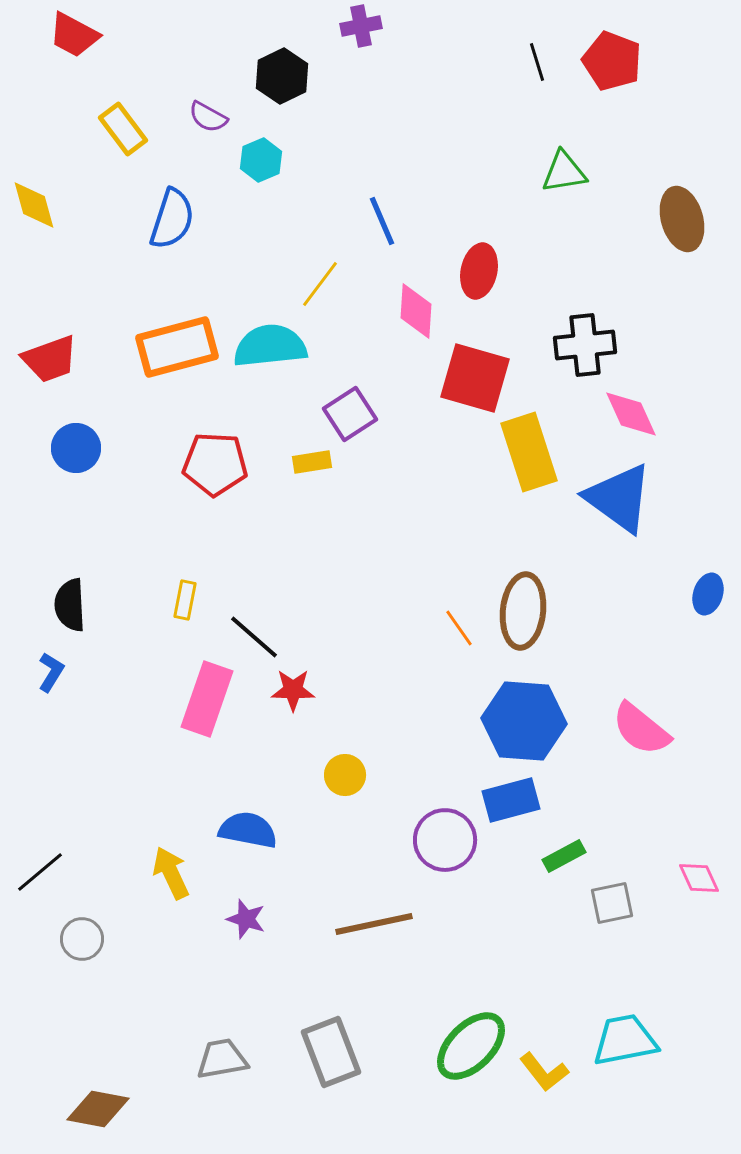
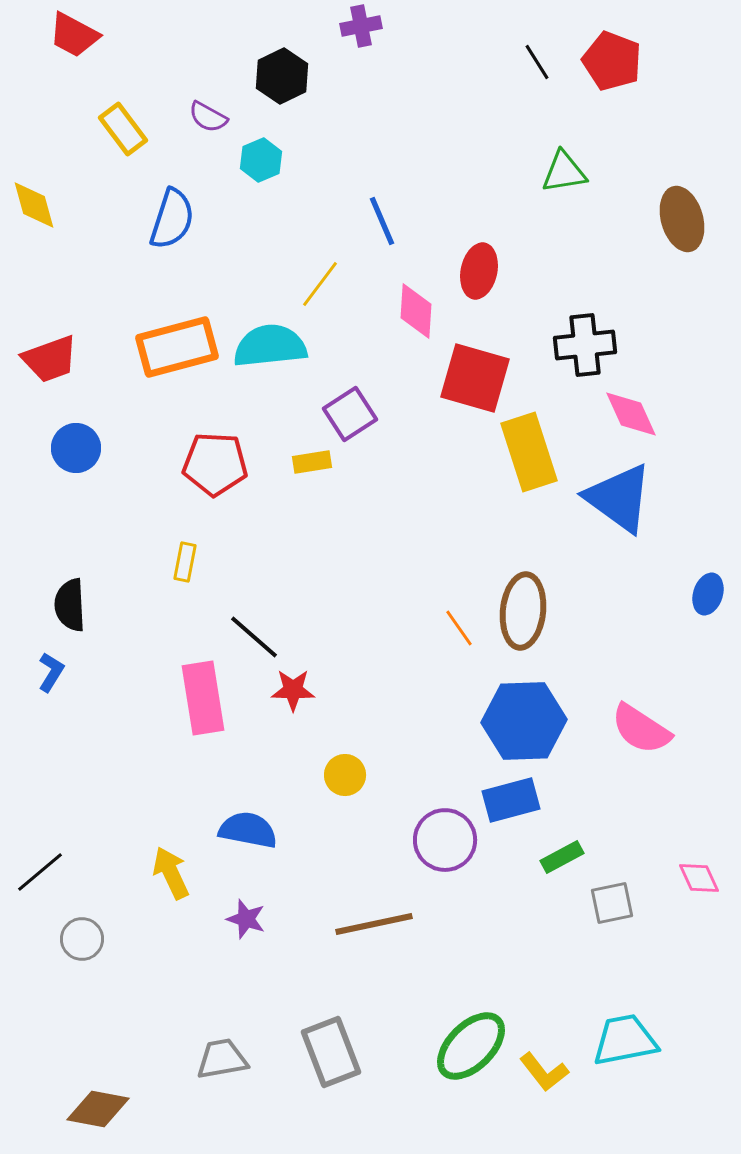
black line at (537, 62): rotated 15 degrees counterclockwise
yellow rectangle at (185, 600): moved 38 px up
pink rectangle at (207, 699): moved 4 px left, 1 px up; rotated 28 degrees counterclockwise
blue hexagon at (524, 721): rotated 6 degrees counterclockwise
pink semicircle at (641, 729): rotated 6 degrees counterclockwise
green rectangle at (564, 856): moved 2 px left, 1 px down
